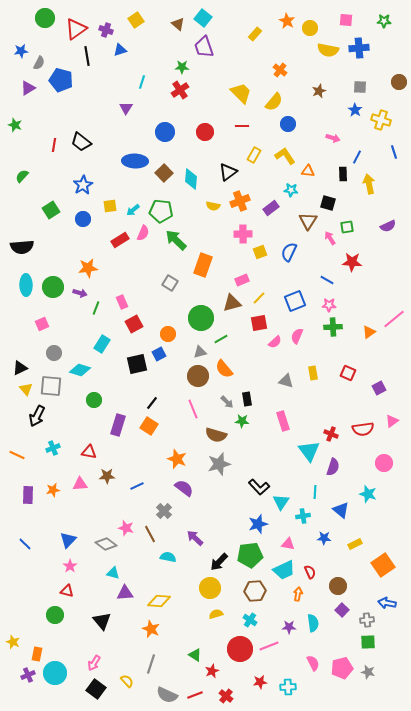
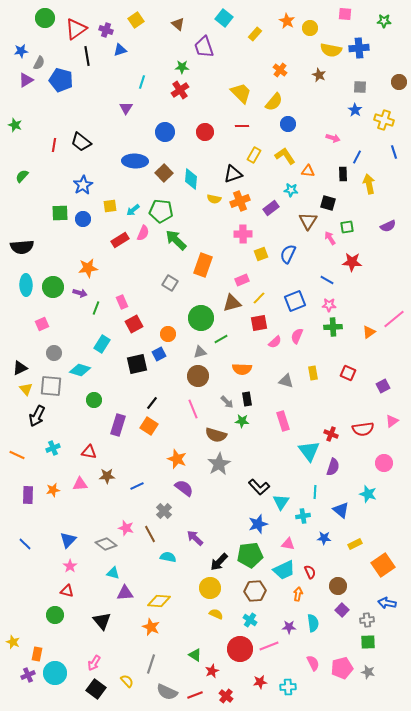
cyan square at (203, 18): moved 21 px right
pink square at (346, 20): moved 1 px left, 6 px up
yellow semicircle at (328, 50): moved 3 px right
purple triangle at (28, 88): moved 2 px left, 8 px up
brown star at (319, 91): moved 16 px up; rotated 24 degrees counterclockwise
yellow cross at (381, 120): moved 3 px right
black triangle at (228, 172): moved 5 px right, 2 px down; rotated 18 degrees clockwise
yellow semicircle at (213, 206): moved 1 px right, 7 px up
green square at (51, 210): moved 9 px right, 3 px down; rotated 30 degrees clockwise
yellow square at (260, 252): moved 1 px right, 2 px down
blue semicircle at (289, 252): moved 1 px left, 2 px down
orange semicircle at (224, 369): moved 18 px right; rotated 48 degrees counterclockwise
purple square at (379, 388): moved 4 px right, 2 px up
gray star at (219, 464): rotated 15 degrees counterclockwise
yellow semicircle at (216, 614): rotated 40 degrees clockwise
orange star at (151, 629): moved 2 px up
gray semicircle at (167, 695): moved 3 px up
